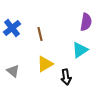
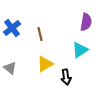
gray triangle: moved 3 px left, 3 px up
